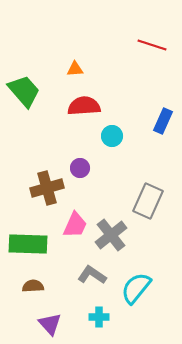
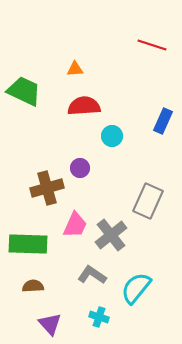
green trapezoid: rotated 24 degrees counterclockwise
cyan cross: rotated 18 degrees clockwise
